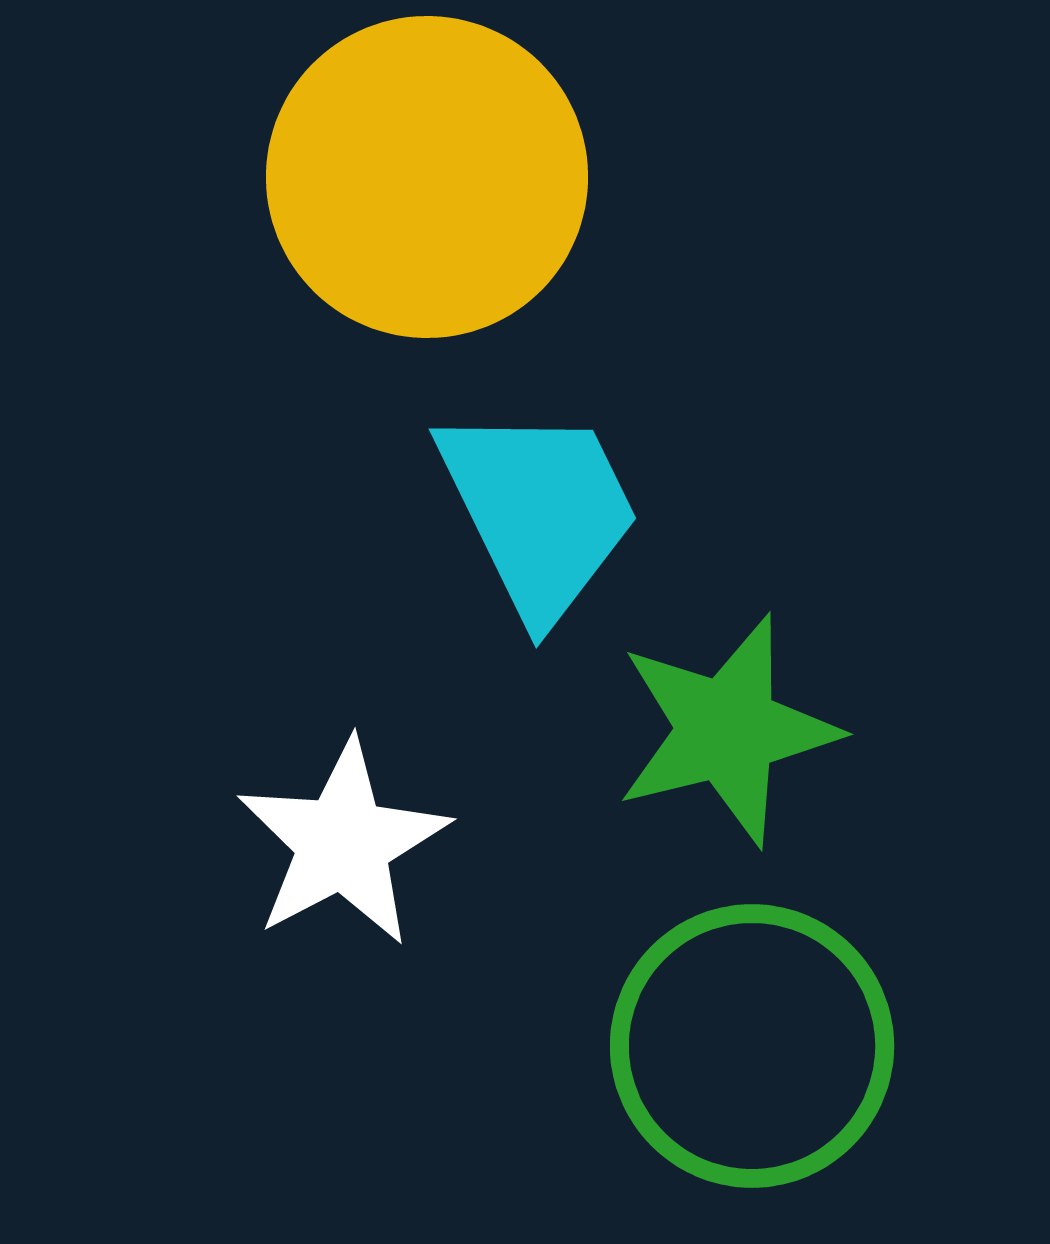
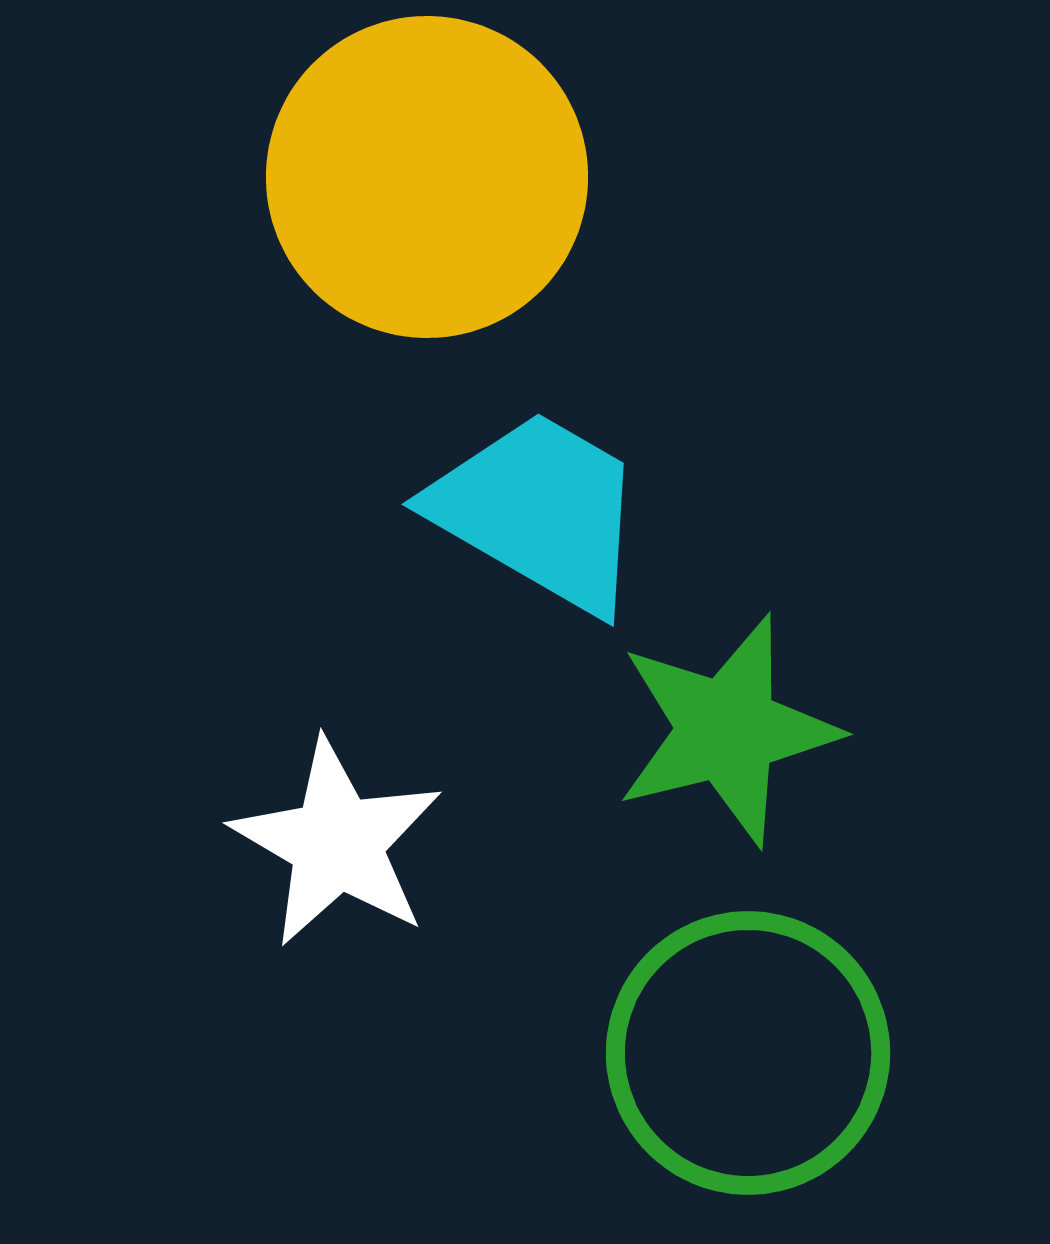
cyan trapezoid: rotated 34 degrees counterclockwise
white star: moved 6 px left; rotated 14 degrees counterclockwise
green circle: moved 4 px left, 7 px down
